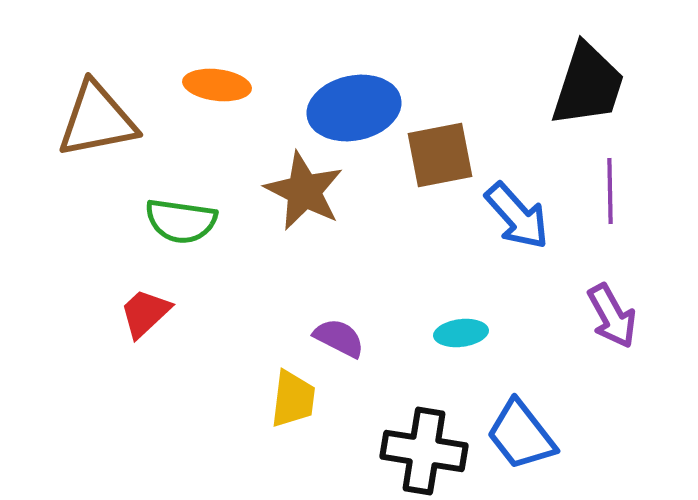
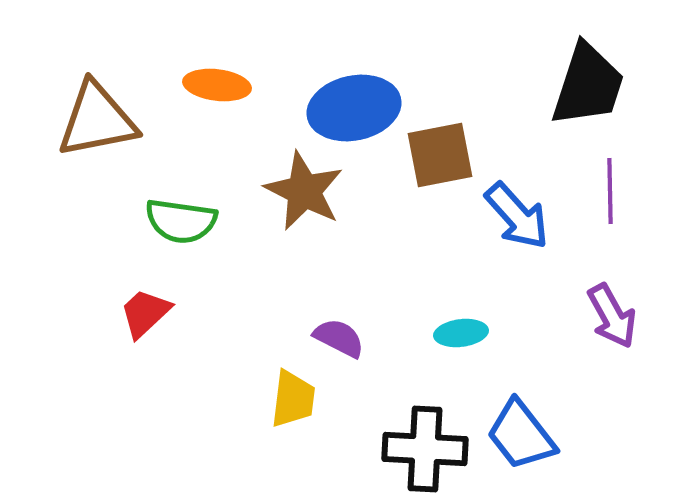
black cross: moved 1 px right, 2 px up; rotated 6 degrees counterclockwise
